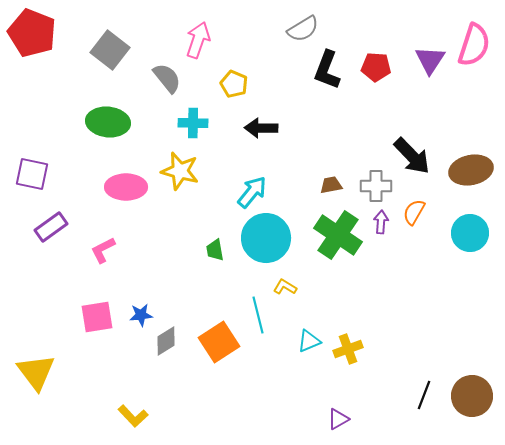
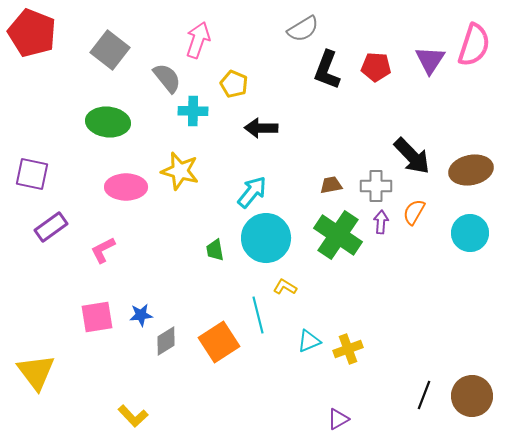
cyan cross at (193, 123): moved 12 px up
